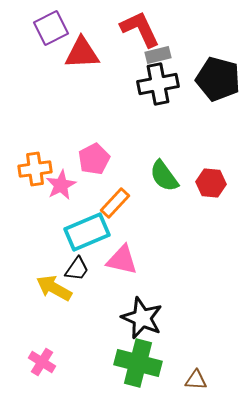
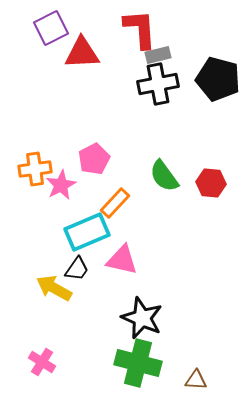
red L-shape: rotated 21 degrees clockwise
